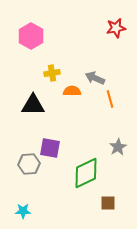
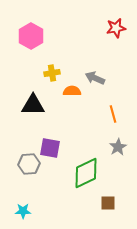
orange line: moved 3 px right, 15 px down
